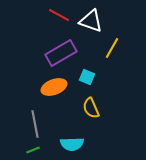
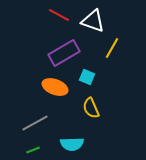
white triangle: moved 2 px right
purple rectangle: moved 3 px right
orange ellipse: moved 1 px right; rotated 40 degrees clockwise
gray line: moved 1 px up; rotated 72 degrees clockwise
